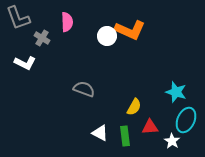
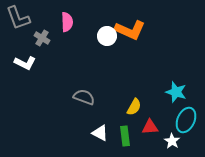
gray semicircle: moved 8 px down
